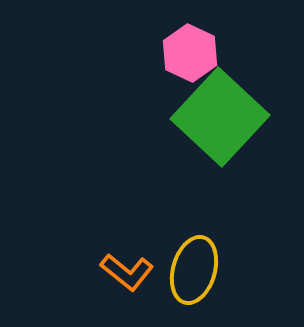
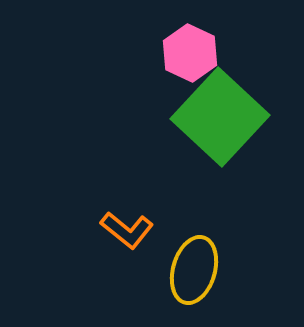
orange L-shape: moved 42 px up
